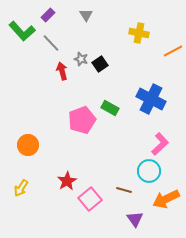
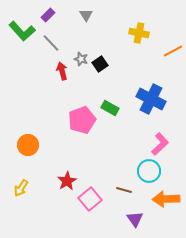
orange arrow: rotated 24 degrees clockwise
